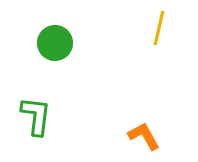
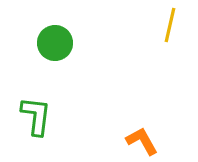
yellow line: moved 11 px right, 3 px up
orange L-shape: moved 2 px left, 5 px down
